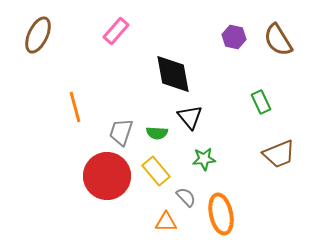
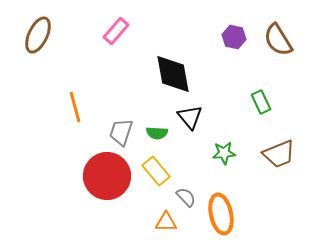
green star: moved 20 px right, 6 px up
